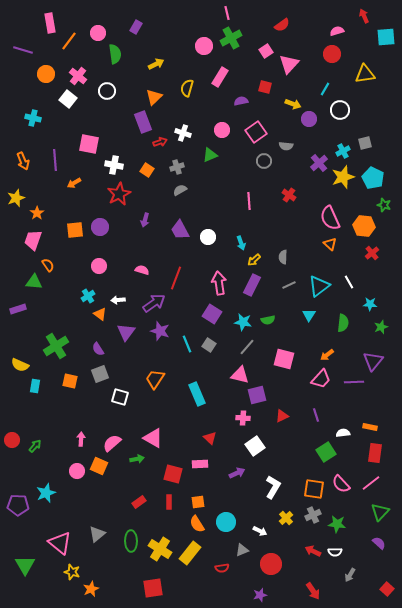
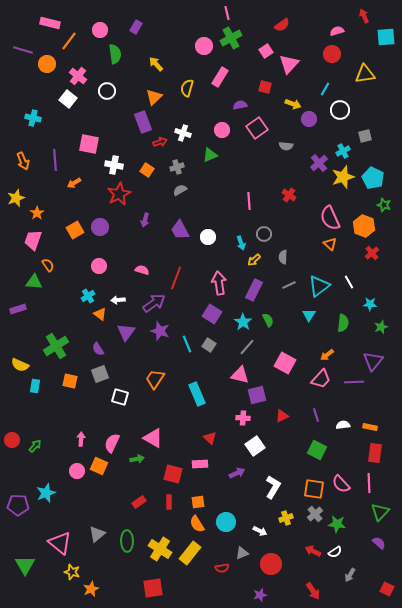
pink rectangle at (50, 23): rotated 66 degrees counterclockwise
pink circle at (98, 33): moved 2 px right, 3 px up
yellow arrow at (156, 64): rotated 105 degrees counterclockwise
orange circle at (46, 74): moved 1 px right, 10 px up
purple semicircle at (241, 101): moved 1 px left, 4 px down
pink square at (256, 132): moved 1 px right, 4 px up
gray square at (365, 143): moved 7 px up
gray circle at (264, 161): moved 73 px down
orange hexagon at (364, 226): rotated 15 degrees clockwise
orange square at (75, 230): rotated 24 degrees counterclockwise
purple rectangle at (252, 285): moved 2 px right, 5 px down
green semicircle at (268, 320): rotated 104 degrees counterclockwise
cyan star at (243, 322): rotated 24 degrees clockwise
pink square at (284, 359): moved 1 px right, 4 px down; rotated 15 degrees clockwise
white semicircle at (343, 433): moved 8 px up
pink semicircle at (112, 443): rotated 24 degrees counterclockwise
green square at (326, 452): moved 9 px left, 2 px up; rotated 30 degrees counterclockwise
pink line at (371, 483): moved 2 px left; rotated 54 degrees counterclockwise
gray cross at (313, 515): moved 2 px right, 1 px up; rotated 14 degrees counterclockwise
yellow cross at (286, 518): rotated 24 degrees clockwise
green ellipse at (131, 541): moved 4 px left
gray triangle at (242, 550): moved 3 px down
white semicircle at (335, 552): rotated 32 degrees counterclockwise
red square at (387, 589): rotated 16 degrees counterclockwise
